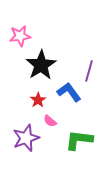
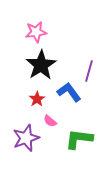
pink star: moved 16 px right, 4 px up
red star: moved 1 px left, 1 px up
green L-shape: moved 1 px up
